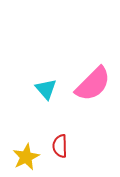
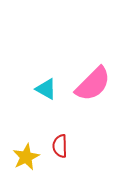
cyan triangle: rotated 20 degrees counterclockwise
